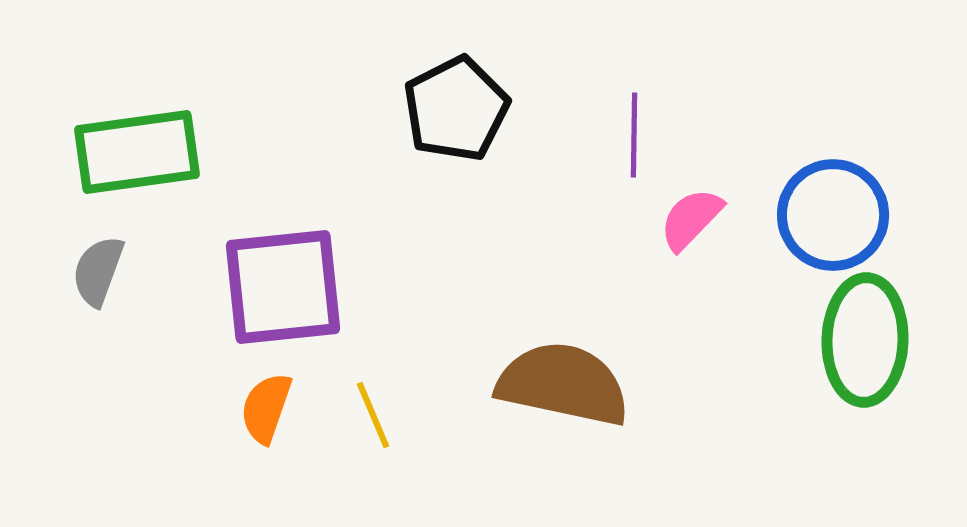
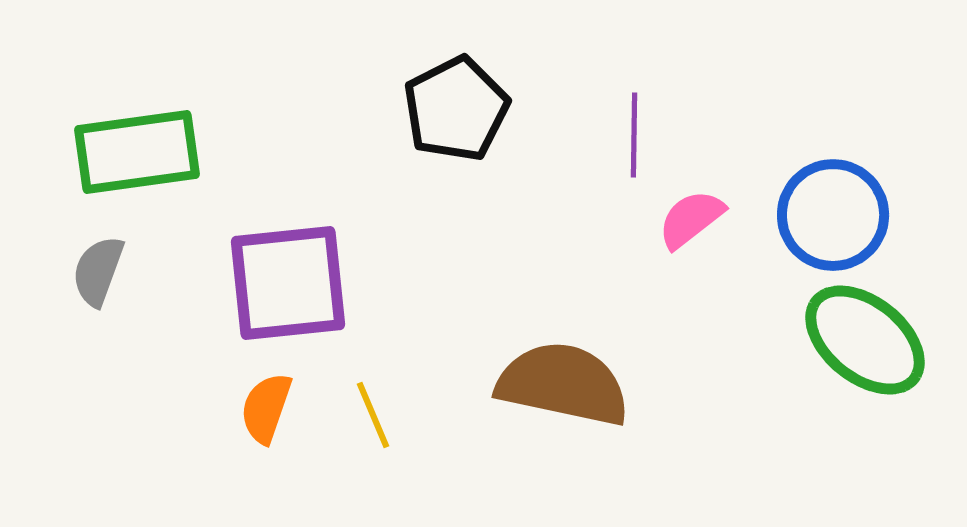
pink semicircle: rotated 8 degrees clockwise
purple square: moved 5 px right, 4 px up
green ellipse: rotated 53 degrees counterclockwise
